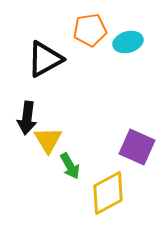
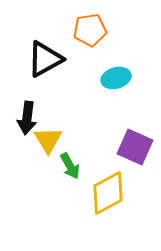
cyan ellipse: moved 12 px left, 36 px down
purple square: moved 2 px left
